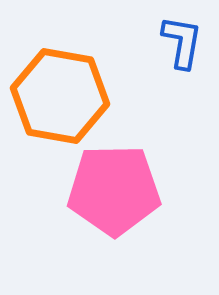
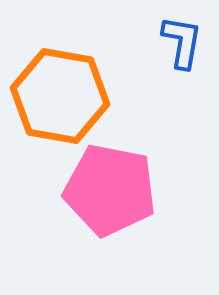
pink pentagon: moved 4 px left; rotated 12 degrees clockwise
